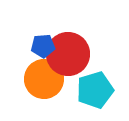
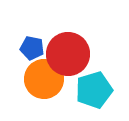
blue pentagon: moved 11 px left, 2 px down; rotated 15 degrees clockwise
cyan pentagon: moved 1 px left
